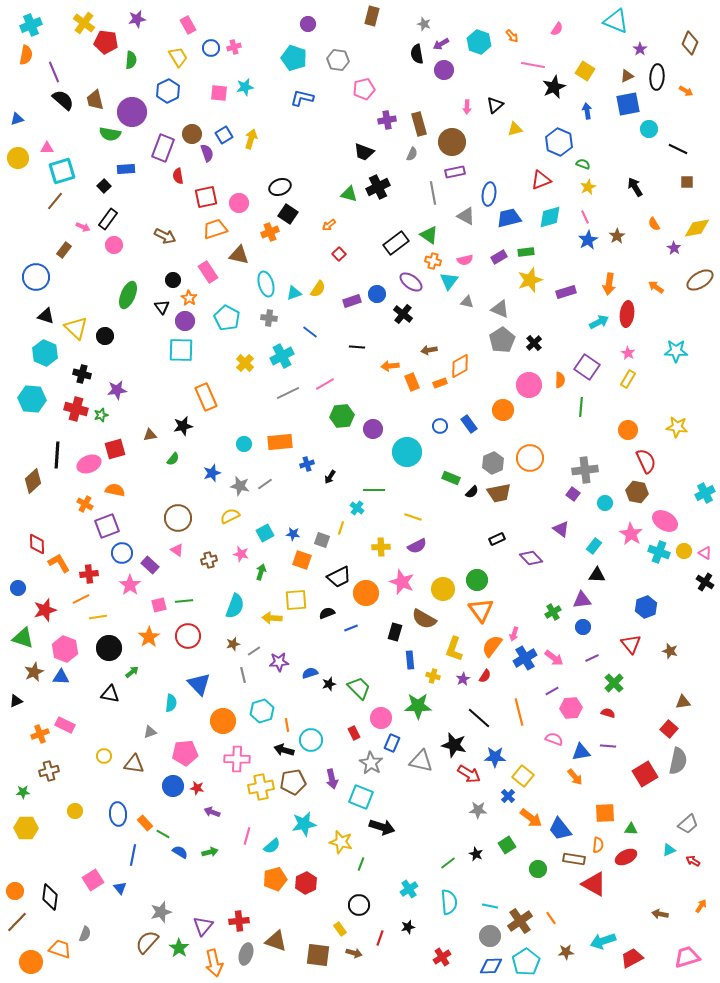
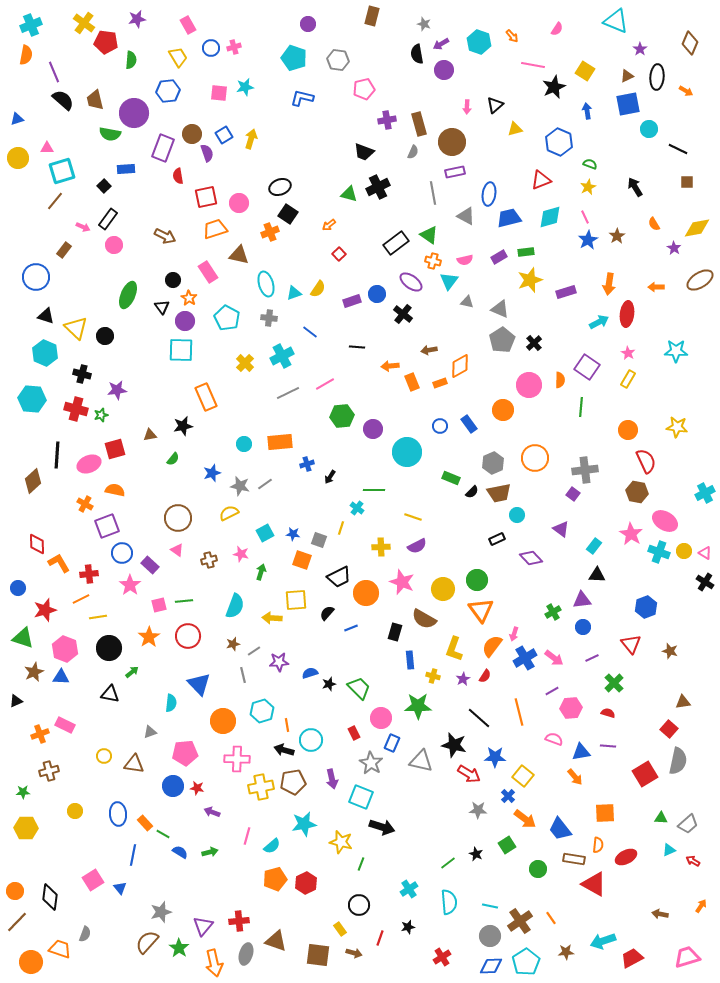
blue hexagon at (168, 91): rotated 20 degrees clockwise
purple circle at (132, 112): moved 2 px right, 1 px down
gray semicircle at (412, 154): moved 1 px right, 2 px up
green semicircle at (583, 164): moved 7 px right
orange arrow at (656, 287): rotated 35 degrees counterclockwise
orange circle at (530, 458): moved 5 px right
cyan circle at (605, 503): moved 88 px left, 12 px down
yellow semicircle at (230, 516): moved 1 px left, 3 px up
gray square at (322, 540): moved 3 px left
black semicircle at (327, 613): rotated 28 degrees counterclockwise
orange arrow at (531, 818): moved 6 px left, 1 px down
green triangle at (631, 829): moved 30 px right, 11 px up
